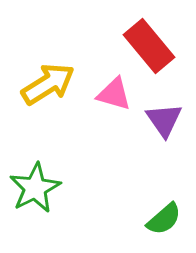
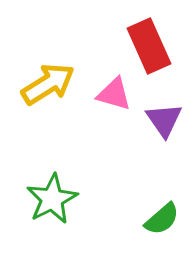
red rectangle: rotated 16 degrees clockwise
green star: moved 17 px right, 11 px down
green semicircle: moved 2 px left
